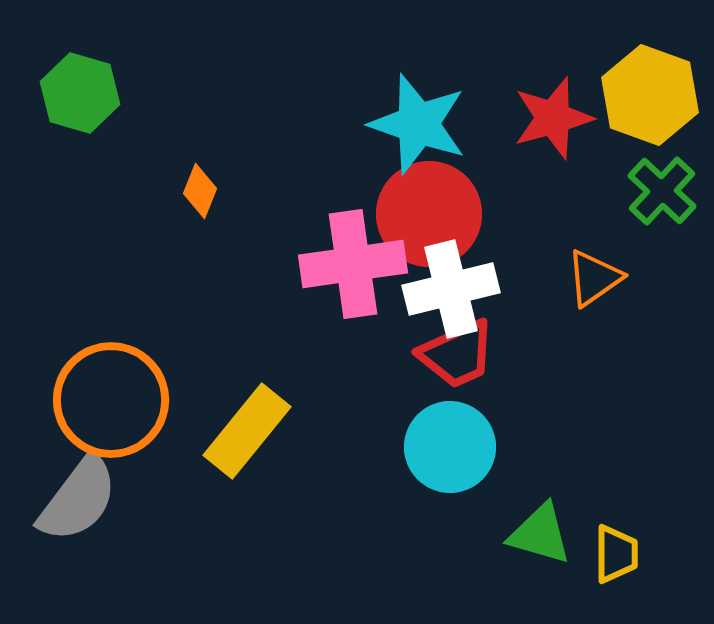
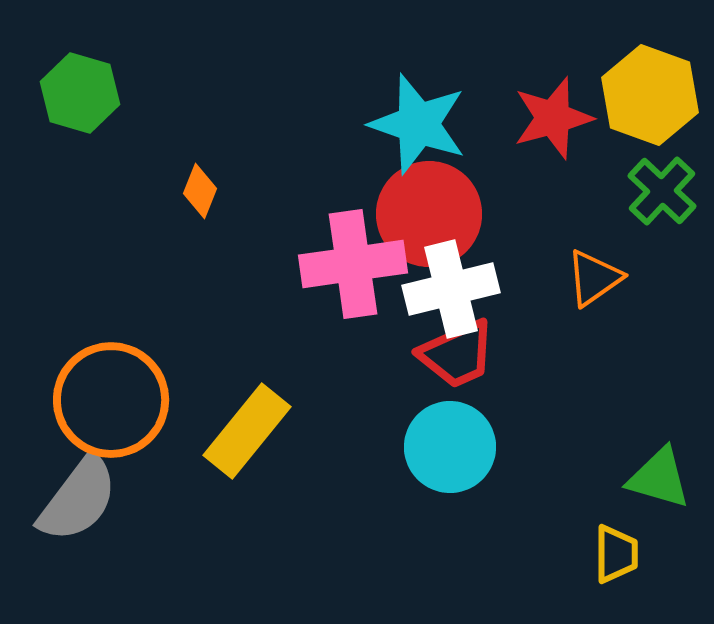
green triangle: moved 119 px right, 56 px up
